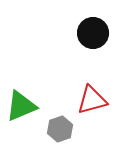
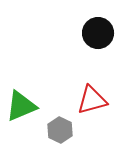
black circle: moved 5 px right
gray hexagon: moved 1 px down; rotated 15 degrees counterclockwise
